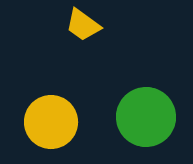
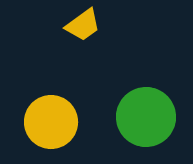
yellow trapezoid: rotated 72 degrees counterclockwise
